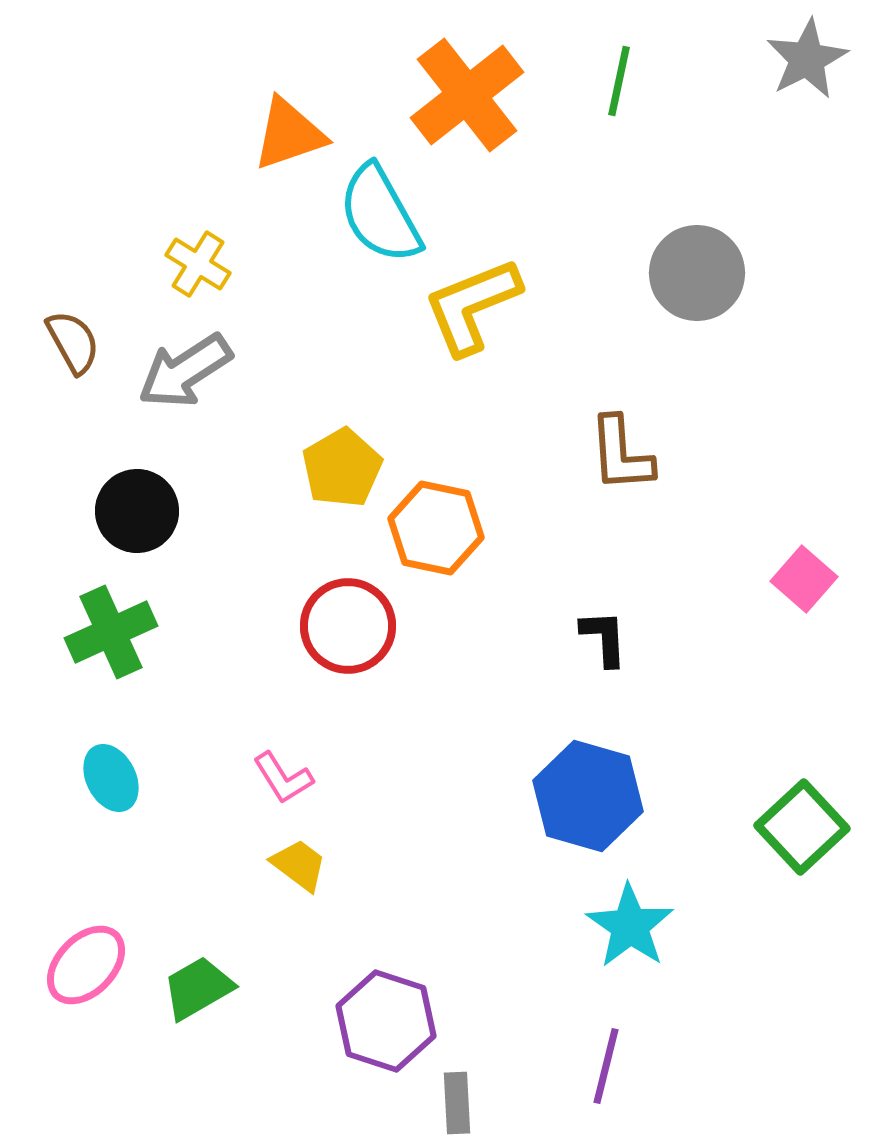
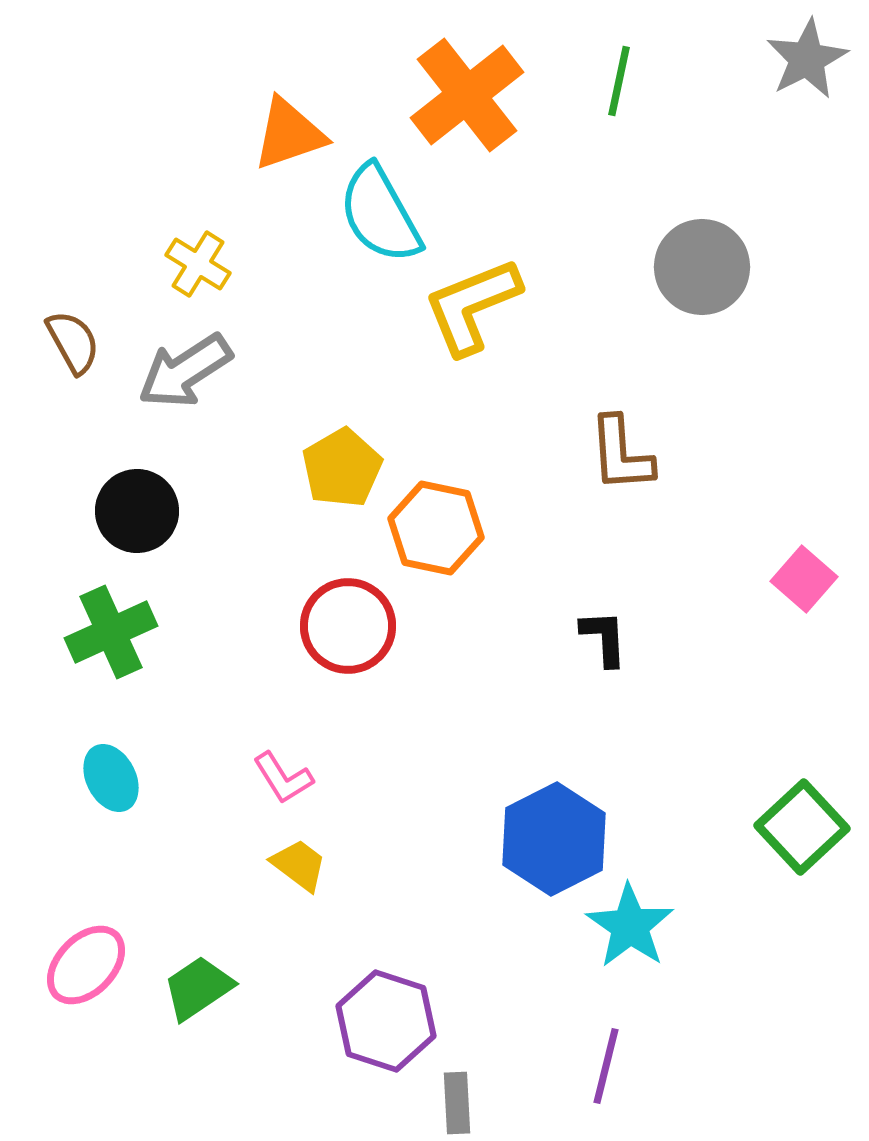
gray circle: moved 5 px right, 6 px up
blue hexagon: moved 34 px left, 43 px down; rotated 17 degrees clockwise
green trapezoid: rotated 4 degrees counterclockwise
